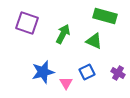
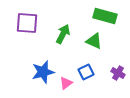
purple square: rotated 15 degrees counterclockwise
blue square: moved 1 px left
pink triangle: rotated 24 degrees clockwise
